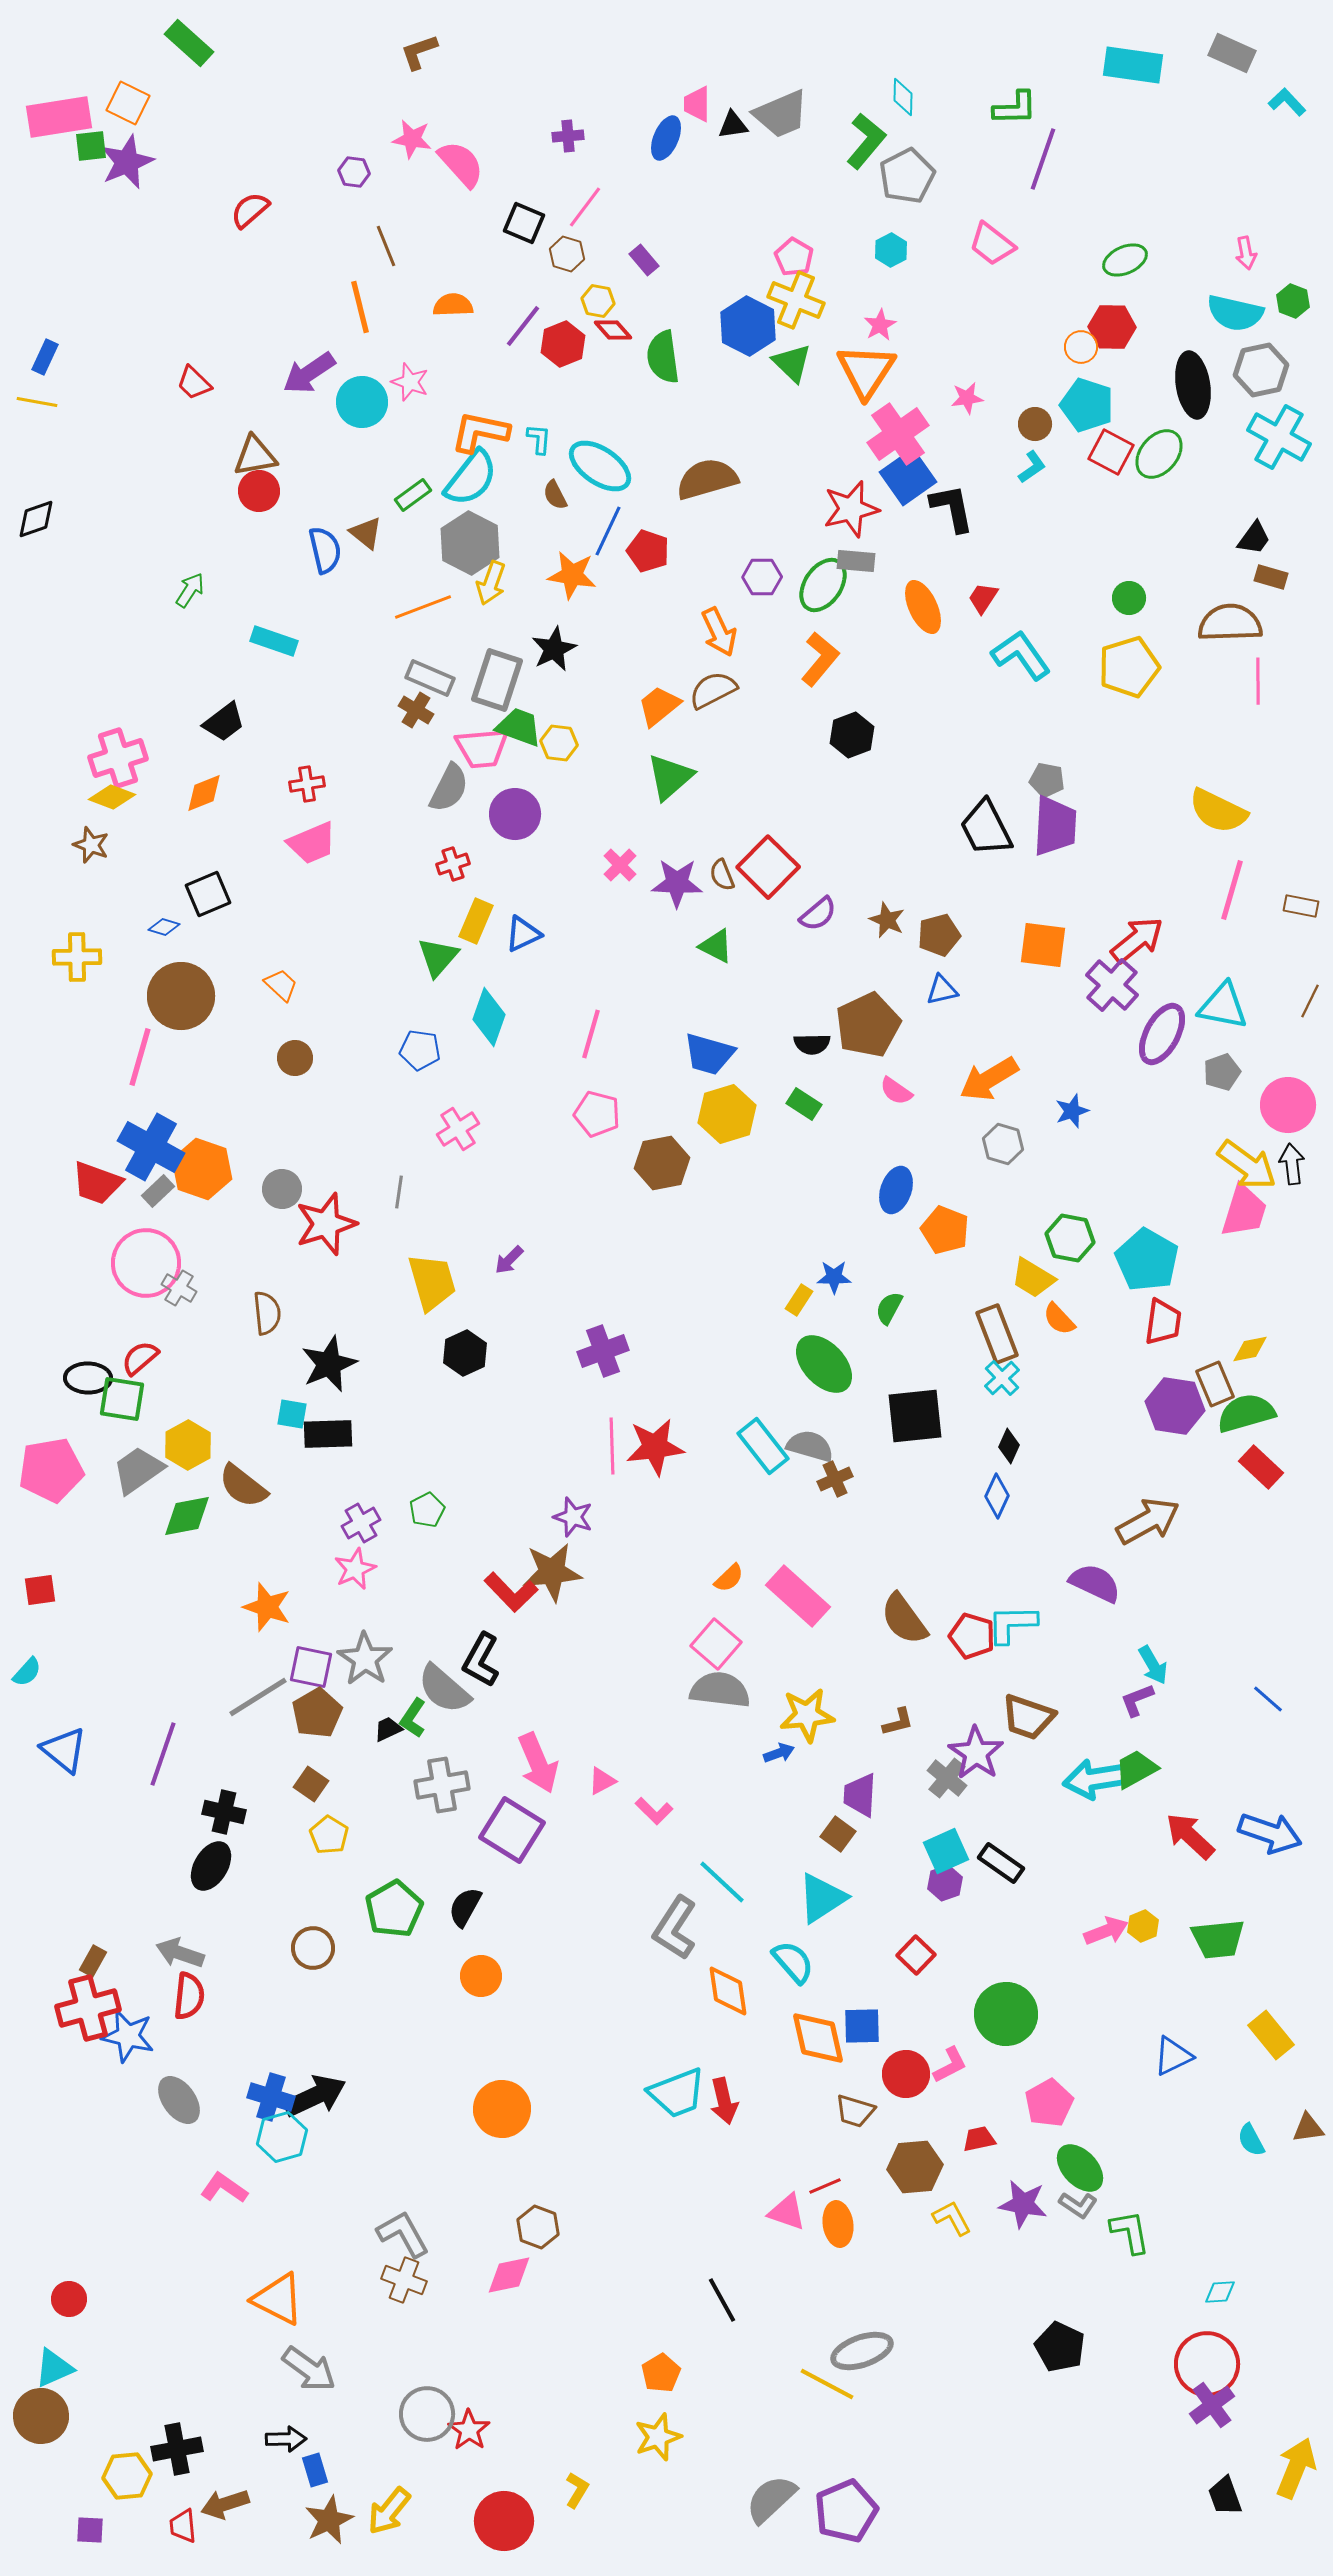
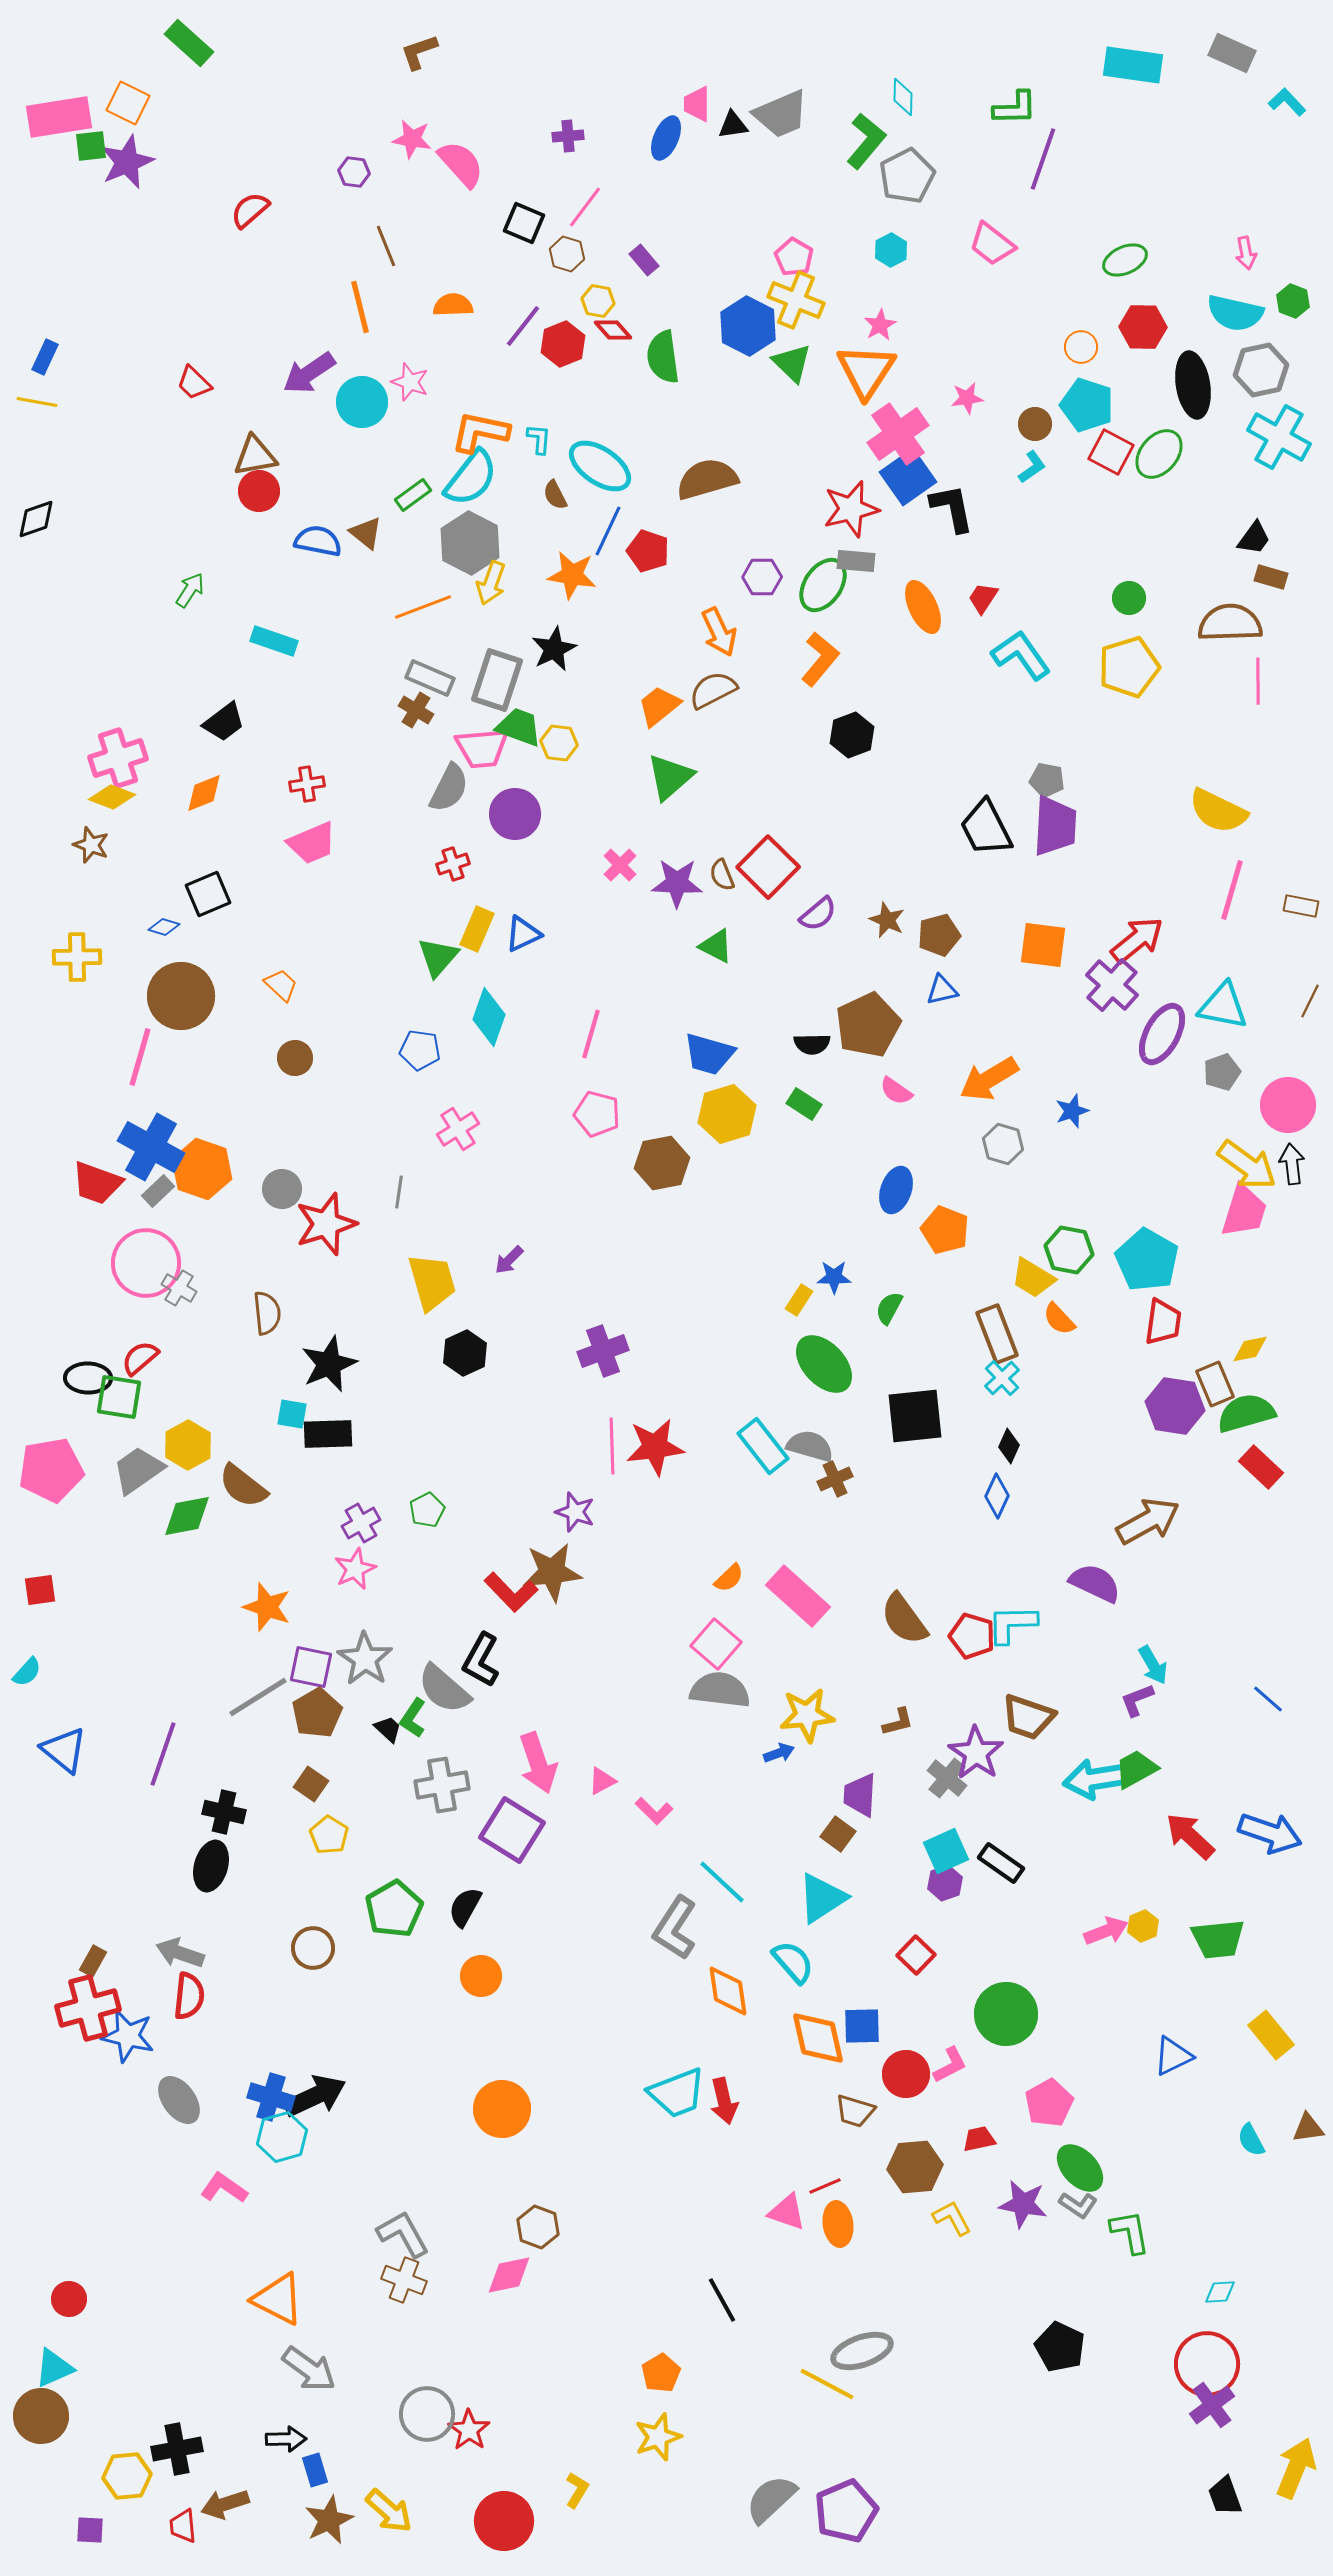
red hexagon at (1112, 327): moved 31 px right
blue semicircle at (325, 550): moved 7 px left, 9 px up; rotated 66 degrees counterclockwise
yellow rectangle at (476, 921): moved 1 px right, 8 px down
green hexagon at (1070, 1238): moved 1 px left, 12 px down
green square at (122, 1399): moved 3 px left, 2 px up
purple star at (573, 1517): moved 2 px right, 5 px up
black trapezoid at (388, 1729): rotated 68 degrees clockwise
pink arrow at (538, 1763): rotated 4 degrees clockwise
black ellipse at (211, 1866): rotated 15 degrees counterclockwise
yellow arrow at (389, 2511): rotated 87 degrees counterclockwise
